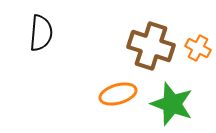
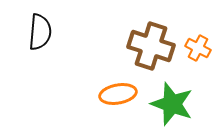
black semicircle: moved 1 px left, 1 px up
orange ellipse: rotated 6 degrees clockwise
